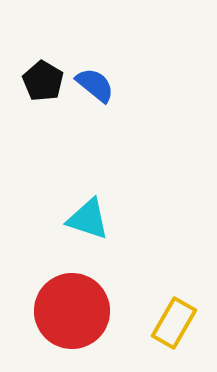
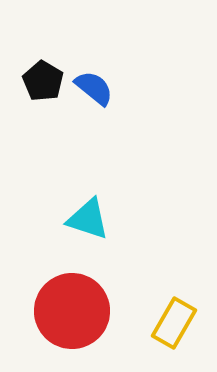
blue semicircle: moved 1 px left, 3 px down
